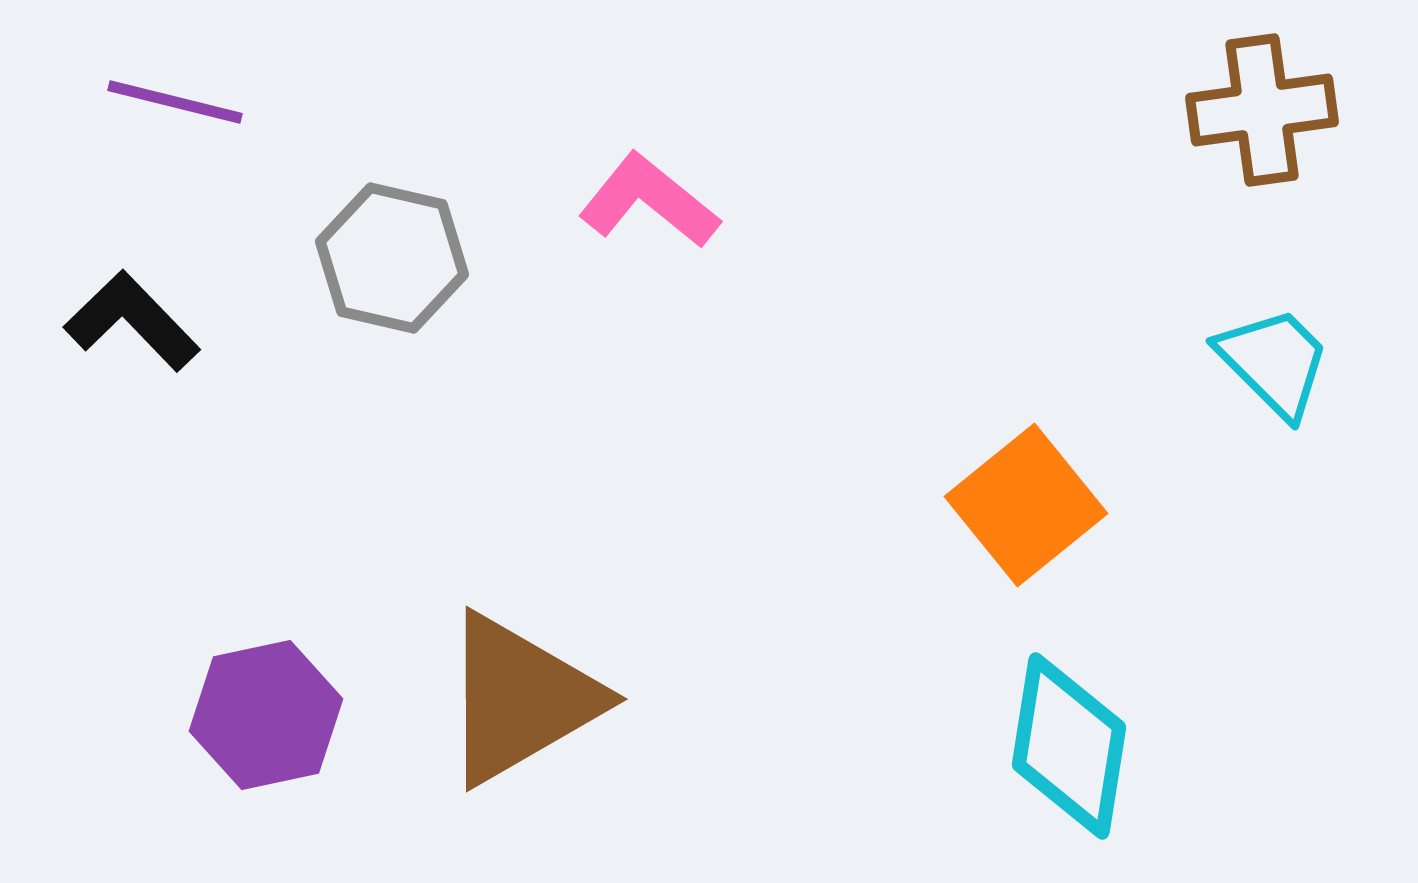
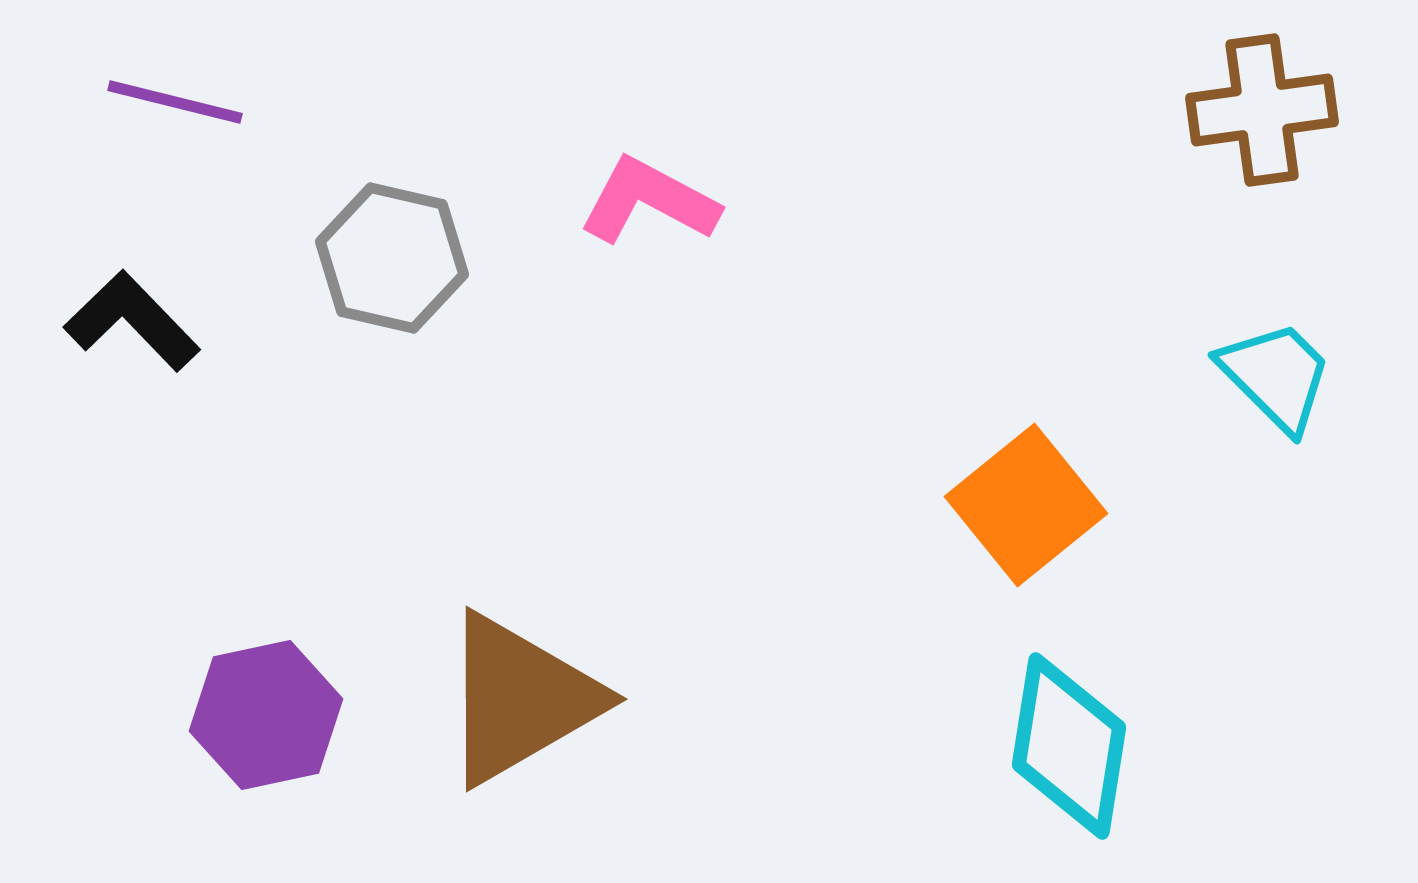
pink L-shape: rotated 11 degrees counterclockwise
cyan trapezoid: moved 2 px right, 14 px down
